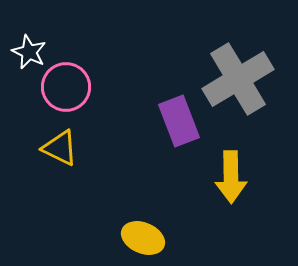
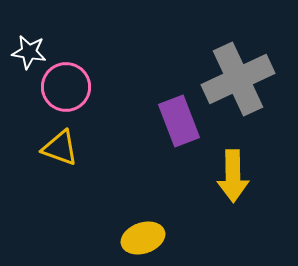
white star: rotated 16 degrees counterclockwise
gray cross: rotated 6 degrees clockwise
yellow triangle: rotated 6 degrees counterclockwise
yellow arrow: moved 2 px right, 1 px up
yellow ellipse: rotated 42 degrees counterclockwise
